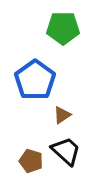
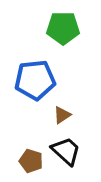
blue pentagon: rotated 30 degrees clockwise
